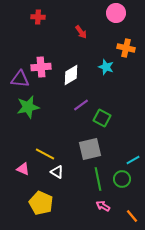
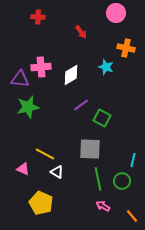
gray square: rotated 15 degrees clockwise
cyan line: rotated 48 degrees counterclockwise
green circle: moved 2 px down
